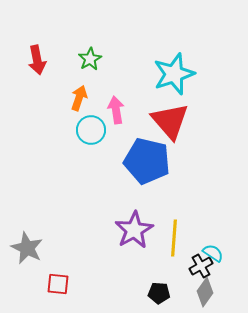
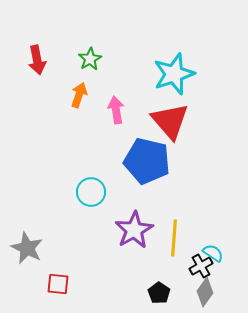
orange arrow: moved 3 px up
cyan circle: moved 62 px down
black pentagon: rotated 30 degrees clockwise
